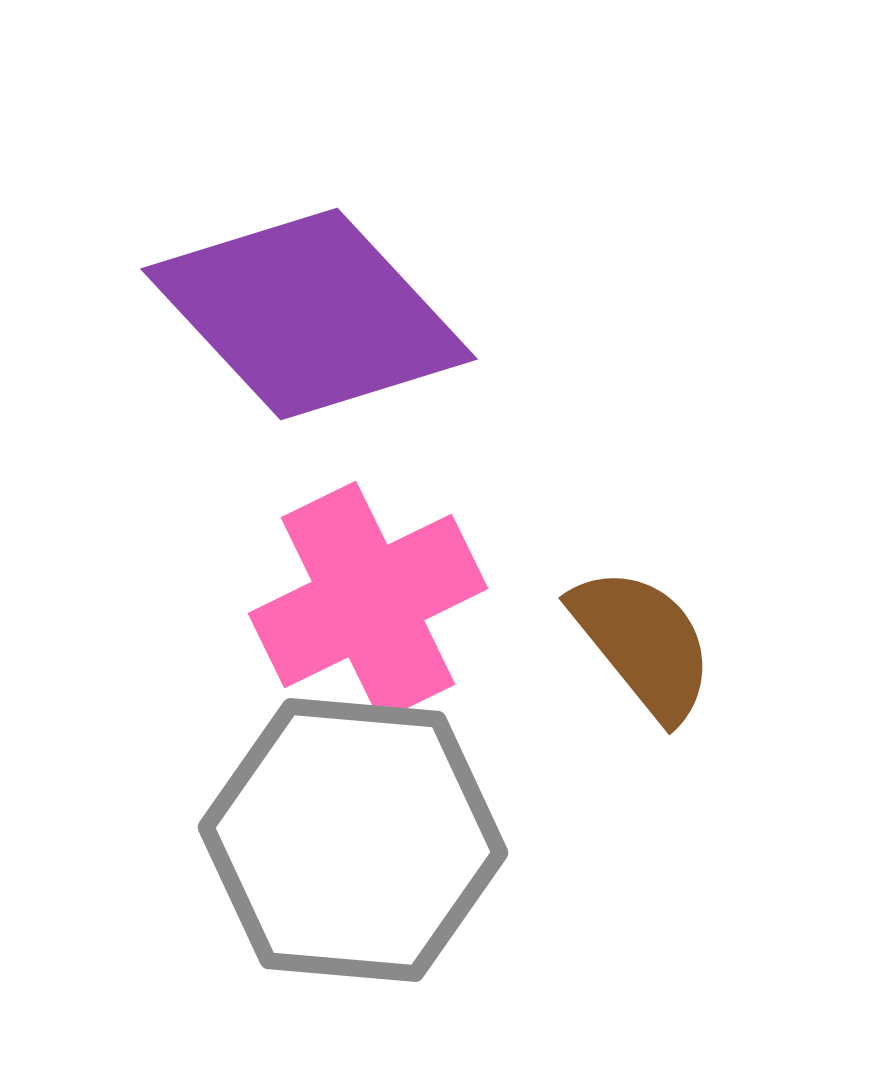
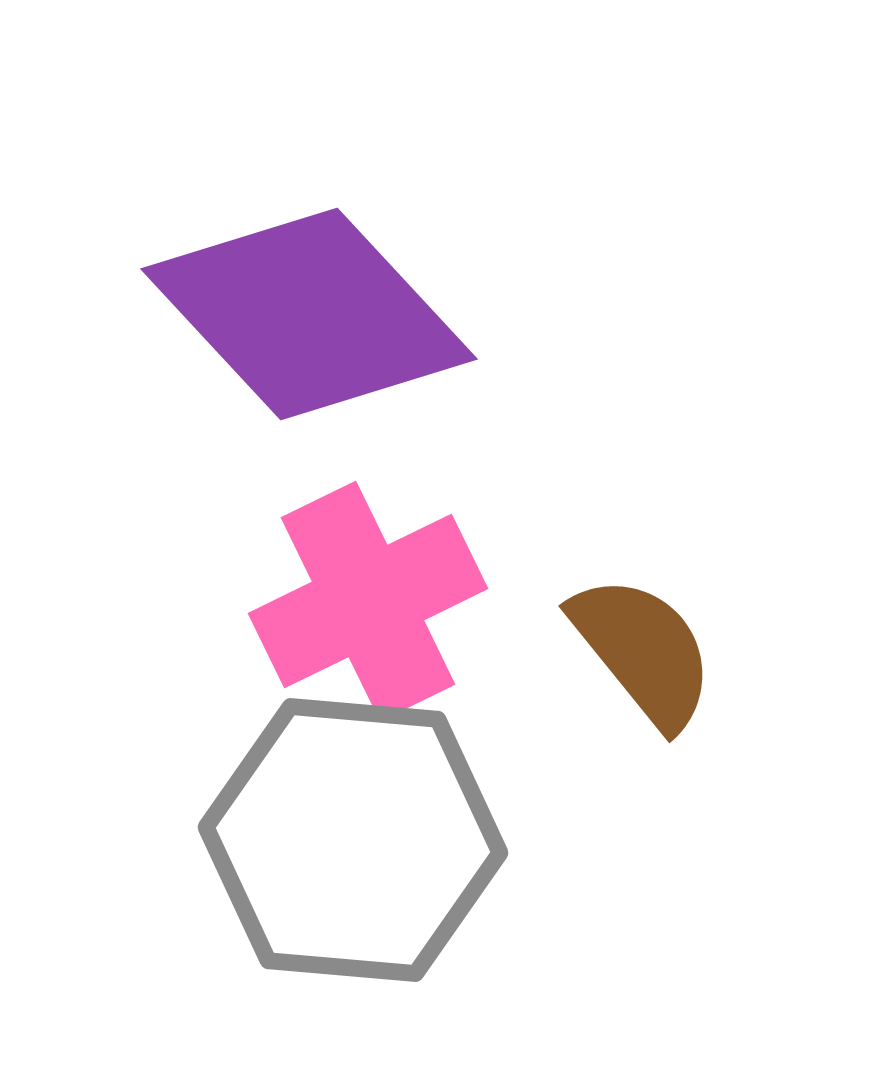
brown semicircle: moved 8 px down
